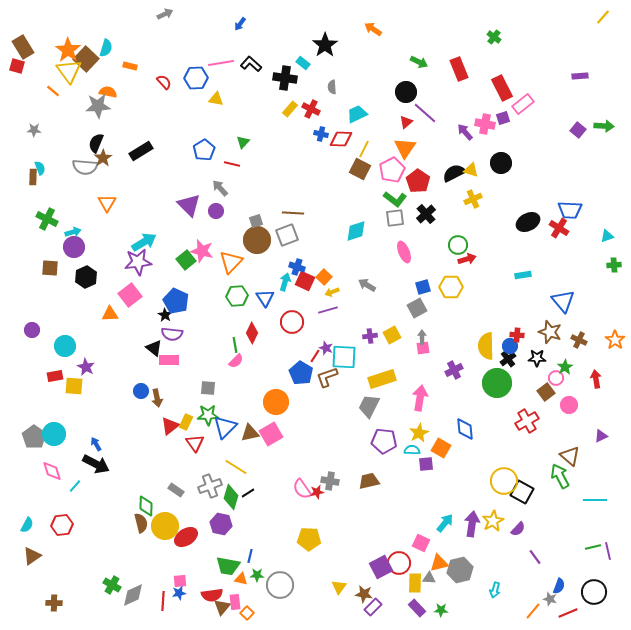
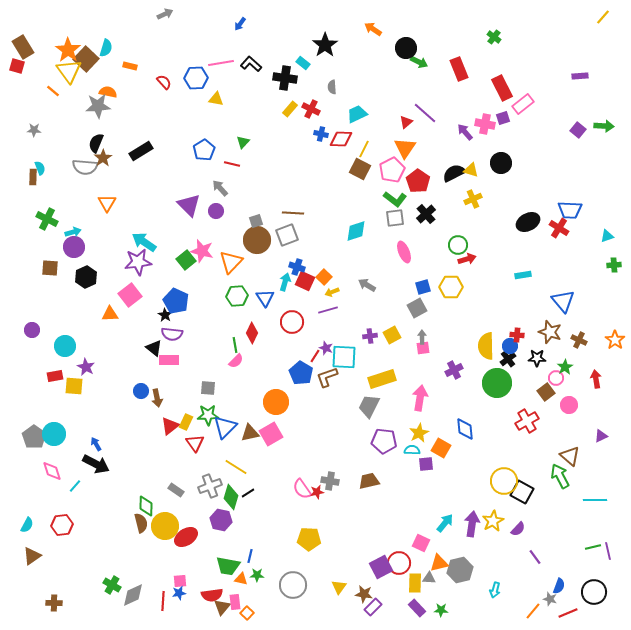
black circle at (406, 92): moved 44 px up
cyan arrow at (144, 242): rotated 115 degrees counterclockwise
purple hexagon at (221, 524): moved 4 px up
gray circle at (280, 585): moved 13 px right
